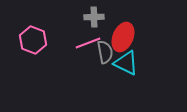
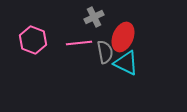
gray cross: rotated 24 degrees counterclockwise
pink line: moved 9 px left; rotated 15 degrees clockwise
